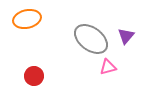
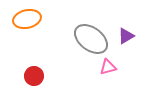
purple triangle: rotated 18 degrees clockwise
